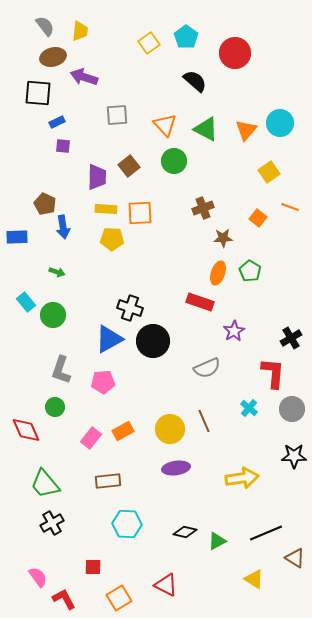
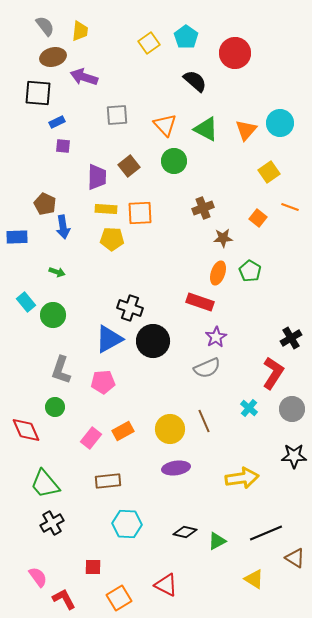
purple star at (234, 331): moved 18 px left, 6 px down
red L-shape at (273, 373): rotated 28 degrees clockwise
